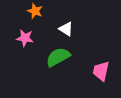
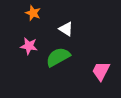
orange star: moved 2 px left, 2 px down
pink star: moved 4 px right, 8 px down
pink trapezoid: rotated 15 degrees clockwise
